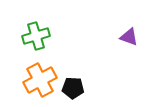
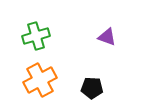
purple triangle: moved 22 px left
black pentagon: moved 19 px right
